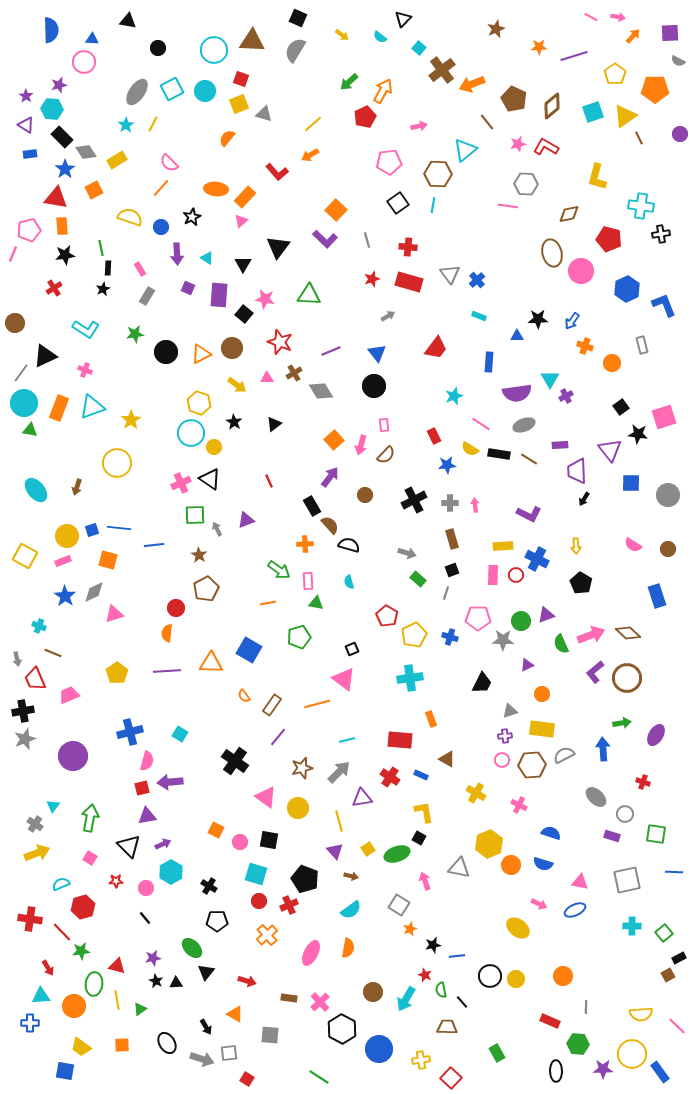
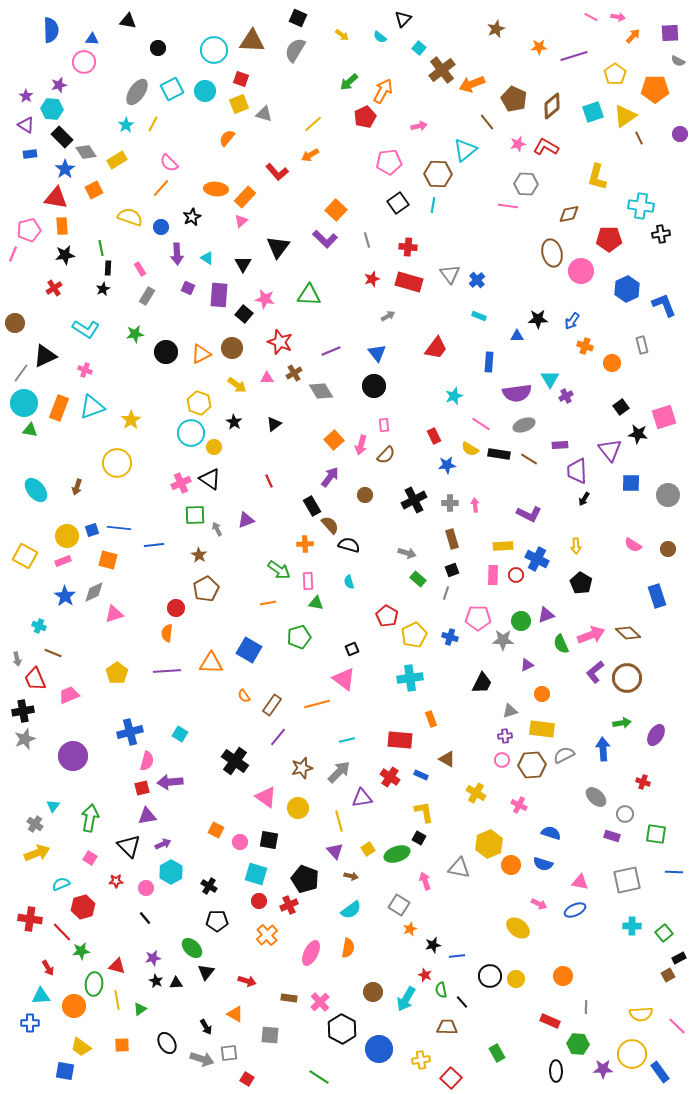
red pentagon at (609, 239): rotated 15 degrees counterclockwise
